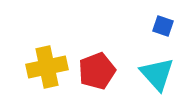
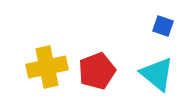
cyan triangle: rotated 9 degrees counterclockwise
